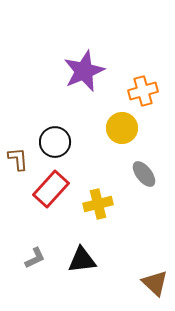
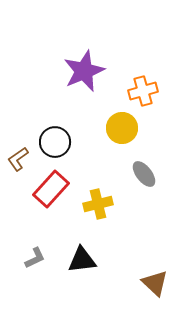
brown L-shape: rotated 120 degrees counterclockwise
